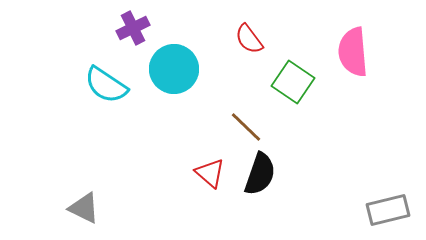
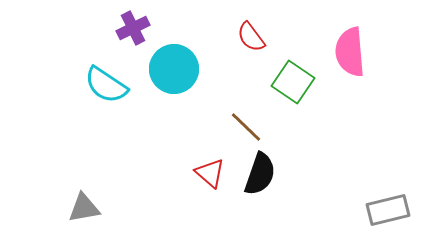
red semicircle: moved 2 px right, 2 px up
pink semicircle: moved 3 px left
gray triangle: rotated 36 degrees counterclockwise
